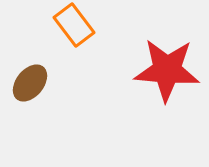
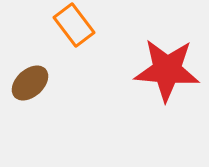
brown ellipse: rotated 9 degrees clockwise
